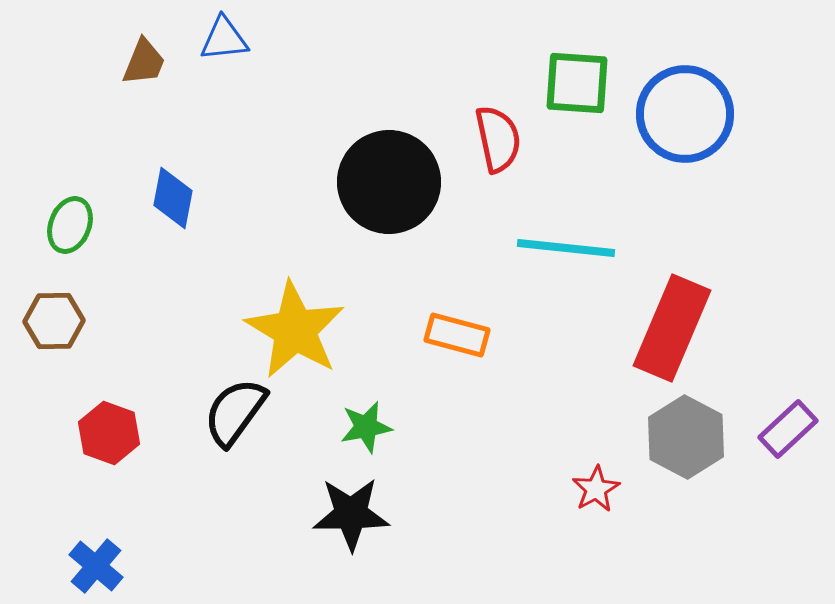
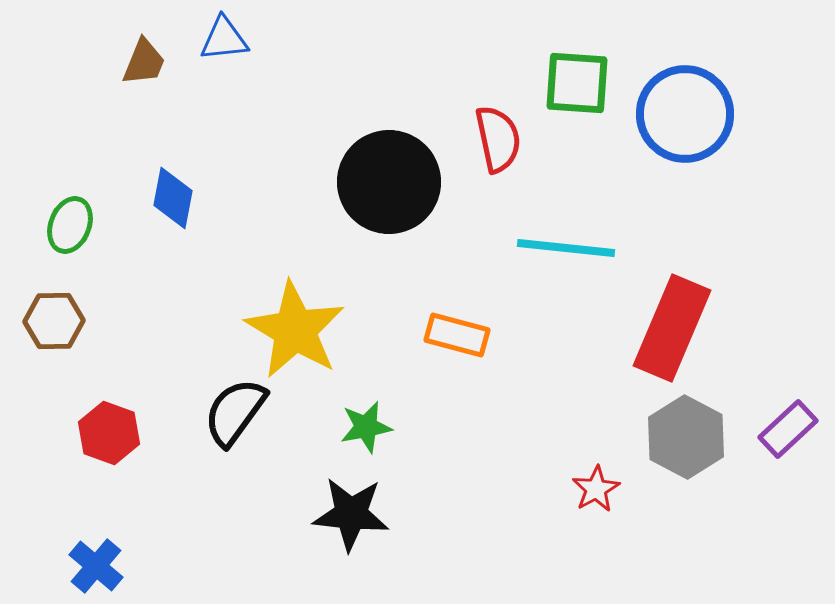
black star: rotated 6 degrees clockwise
